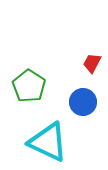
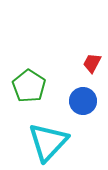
blue circle: moved 1 px up
cyan triangle: rotated 48 degrees clockwise
